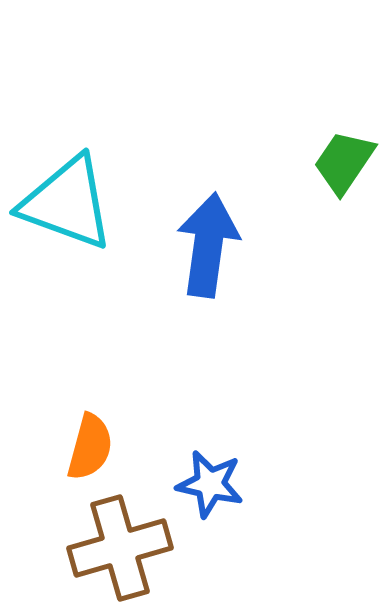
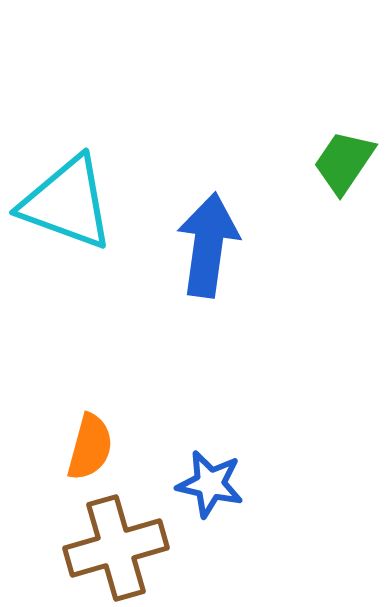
brown cross: moved 4 px left
